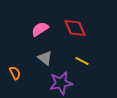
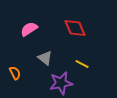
pink semicircle: moved 11 px left
yellow line: moved 3 px down
